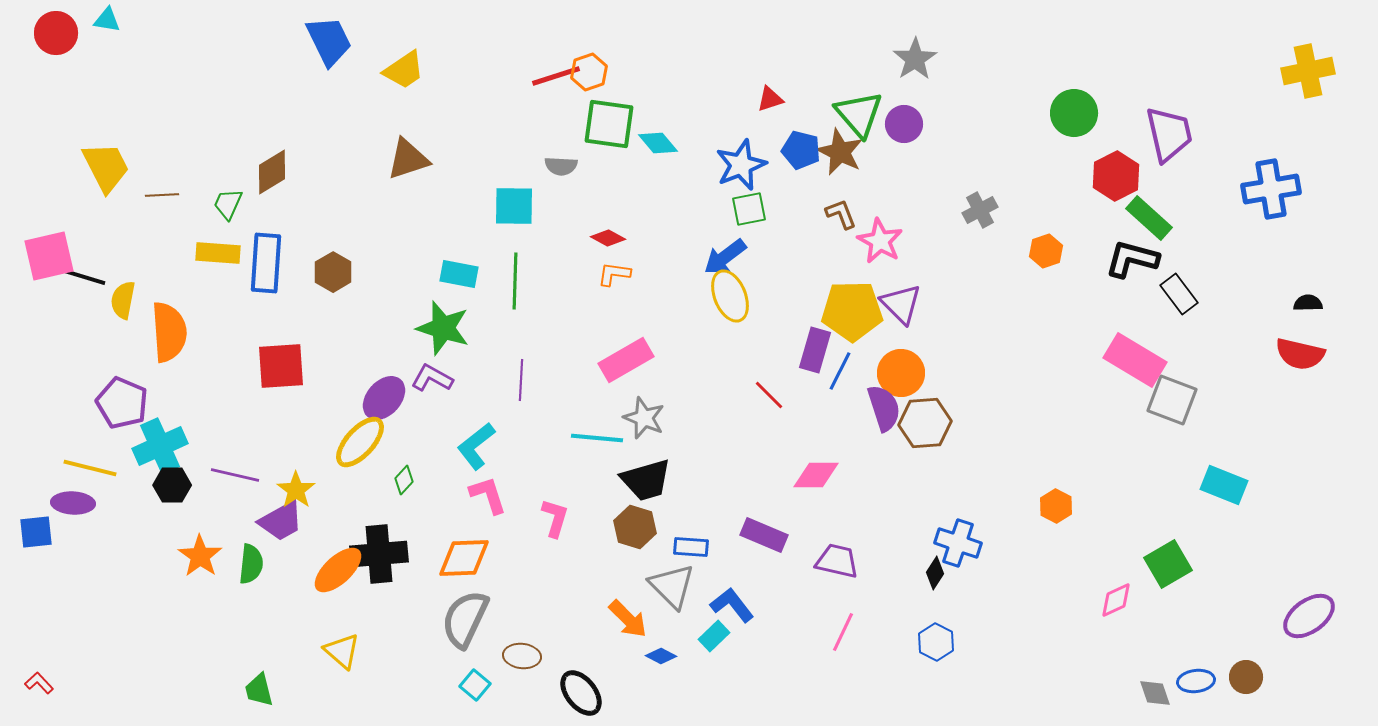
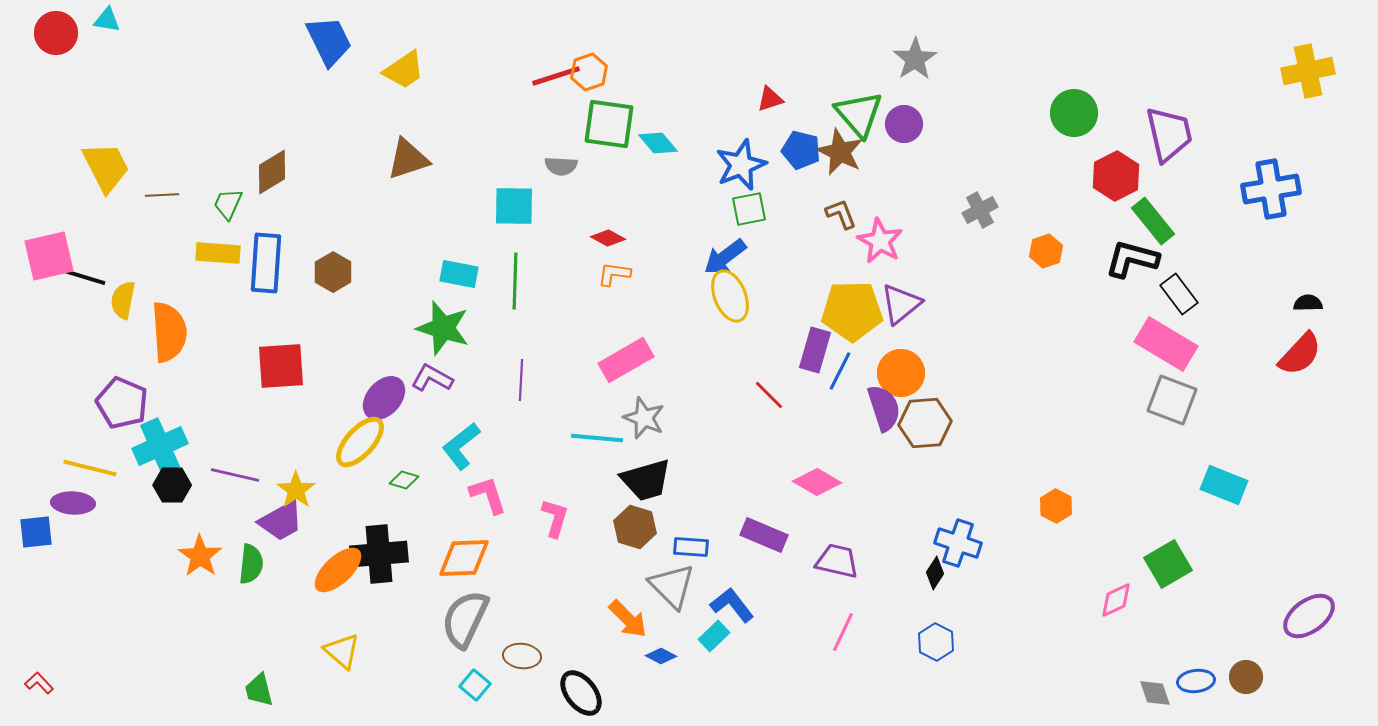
green rectangle at (1149, 218): moved 4 px right, 3 px down; rotated 9 degrees clockwise
purple triangle at (901, 304): rotated 36 degrees clockwise
red semicircle at (1300, 354): rotated 60 degrees counterclockwise
pink rectangle at (1135, 360): moved 31 px right, 16 px up
cyan L-shape at (476, 446): moved 15 px left
pink diamond at (816, 475): moved 1 px right, 7 px down; rotated 30 degrees clockwise
green diamond at (404, 480): rotated 64 degrees clockwise
